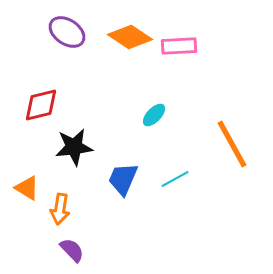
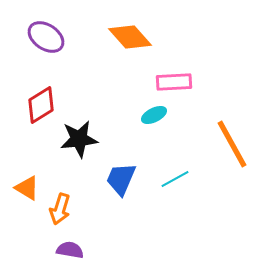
purple ellipse: moved 21 px left, 5 px down
orange diamond: rotated 15 degrees clockwise
pink rectangle: moved 5 px left, 36 px down
red diamond: rotated 18 degrees counterclockwise
cyan ellipse: rotated 20 degrees clockwise
black star: moved 5 px right, 8 px up
blue trapezoid: moved 2 px left
orange arrow: rotated 8 degrees clockwise
purple semicircle: moved 2 px left; rotated 36 degrees counterclockwise
